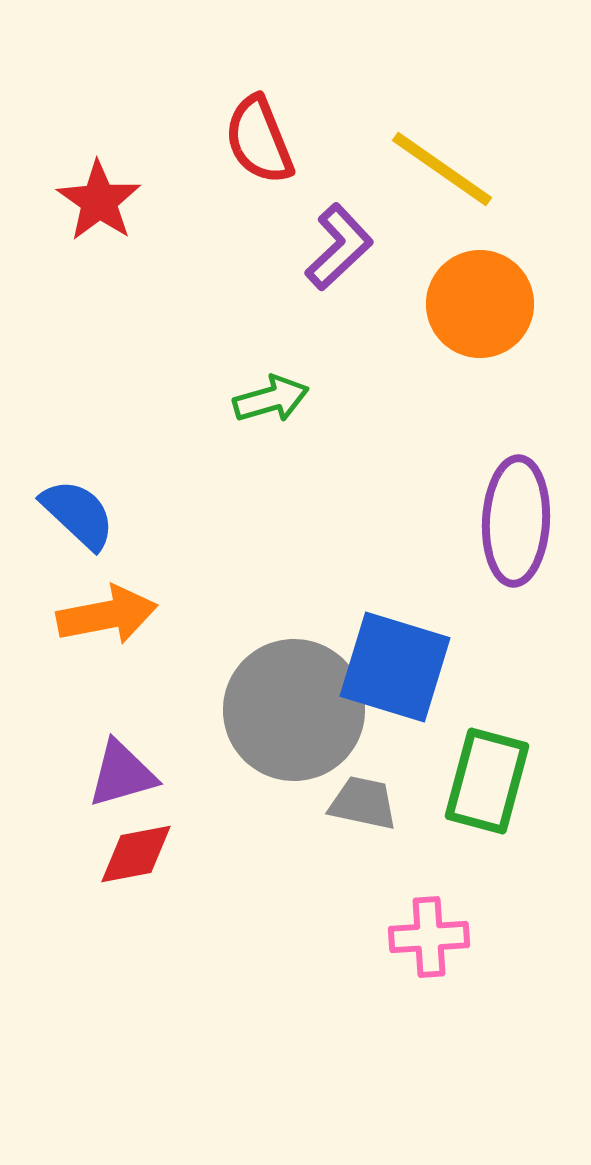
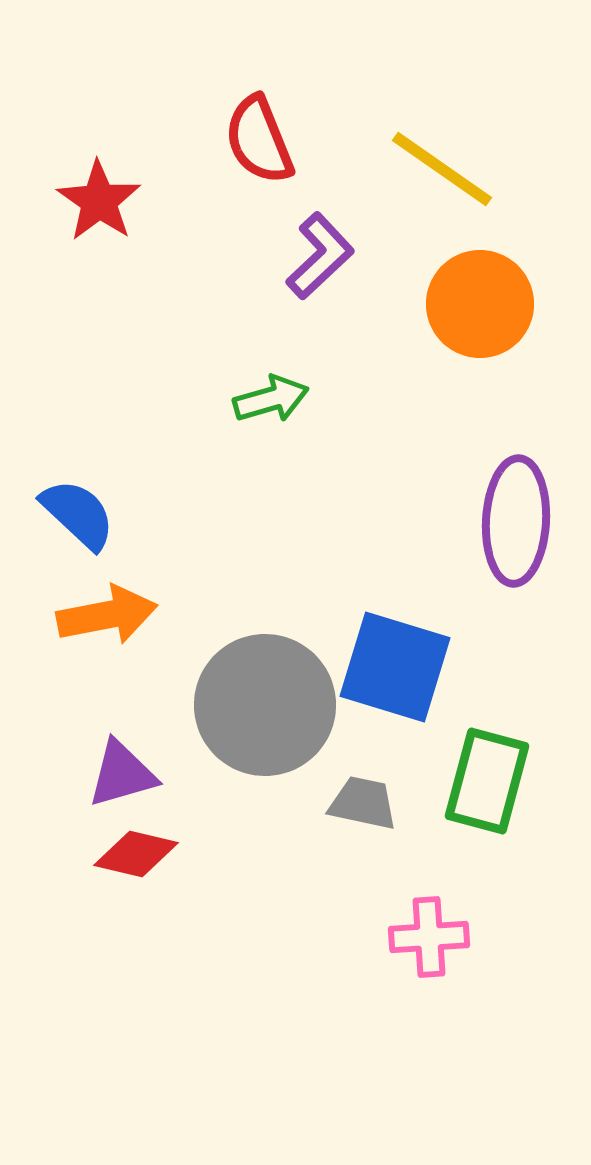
purple L-shape: moved 19 px left, 9 px down
gray circle: moved 29 px left, 5 px up
red diamond: rotated 24 degrees clockwise
